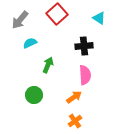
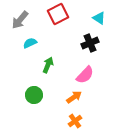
red square: moved 1 px right; rotated 15 degrees clockwise
black cross: moved 6 px right, 3 px up; rotated 18 degrees counterclockwise
pink semicircle: rotated 48 degrees clockwise
